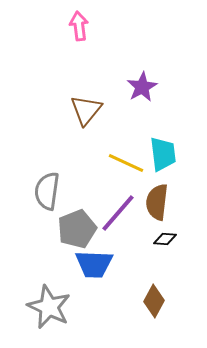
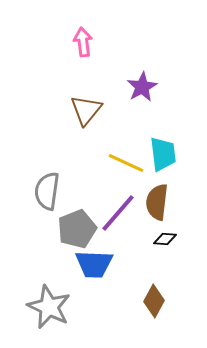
pink arrow: moved 4 px right, 16 px down
